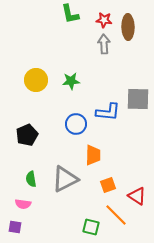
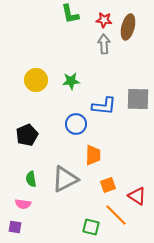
brown ellipse: rotated 15 degrees clockwise
blue L-shape: moved 4 px left, 6 px up
